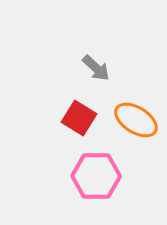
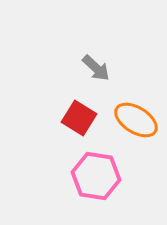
pink hexagon: rotated 9 degrees clockwise
